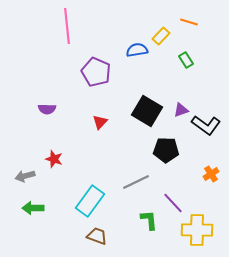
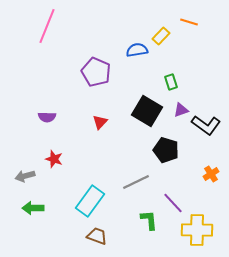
pink line: moved 20 px left; rotated 28 degrees clockwise
green rectangle: moved 15 px left, 22 px down; rotated 14 degrees clockwise
purple semicircle: moved 8 px down
black pentagon: rotated 15 degrees clockwise
